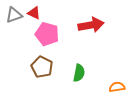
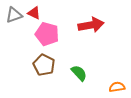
brown pentagon: moved 2 px right, 2 px up
green semicircle: rotated 54 degrees counterclockwise
